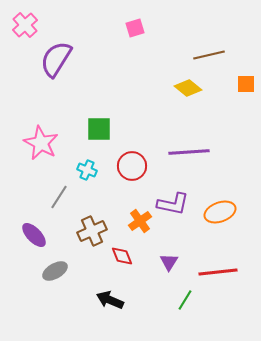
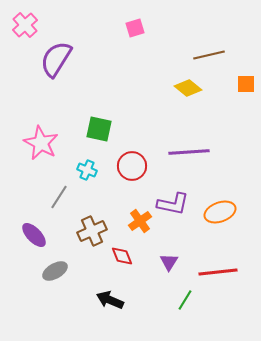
green square: rotated 12 degrees clockwise
